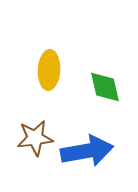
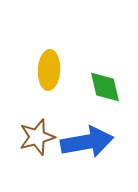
brown star: moved 2 px right, 1 px up; rotated 9 degrees counterclockwise
blue arrow: moved 9 px up
